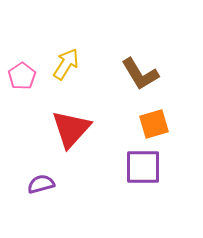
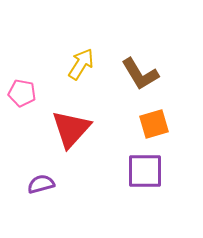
yellow arrow: moved 15 px right
pink pentagon: moved 17 px down; rotated 28 degrees counterclockwise
purple square: moved 2 px right, 4 px down
